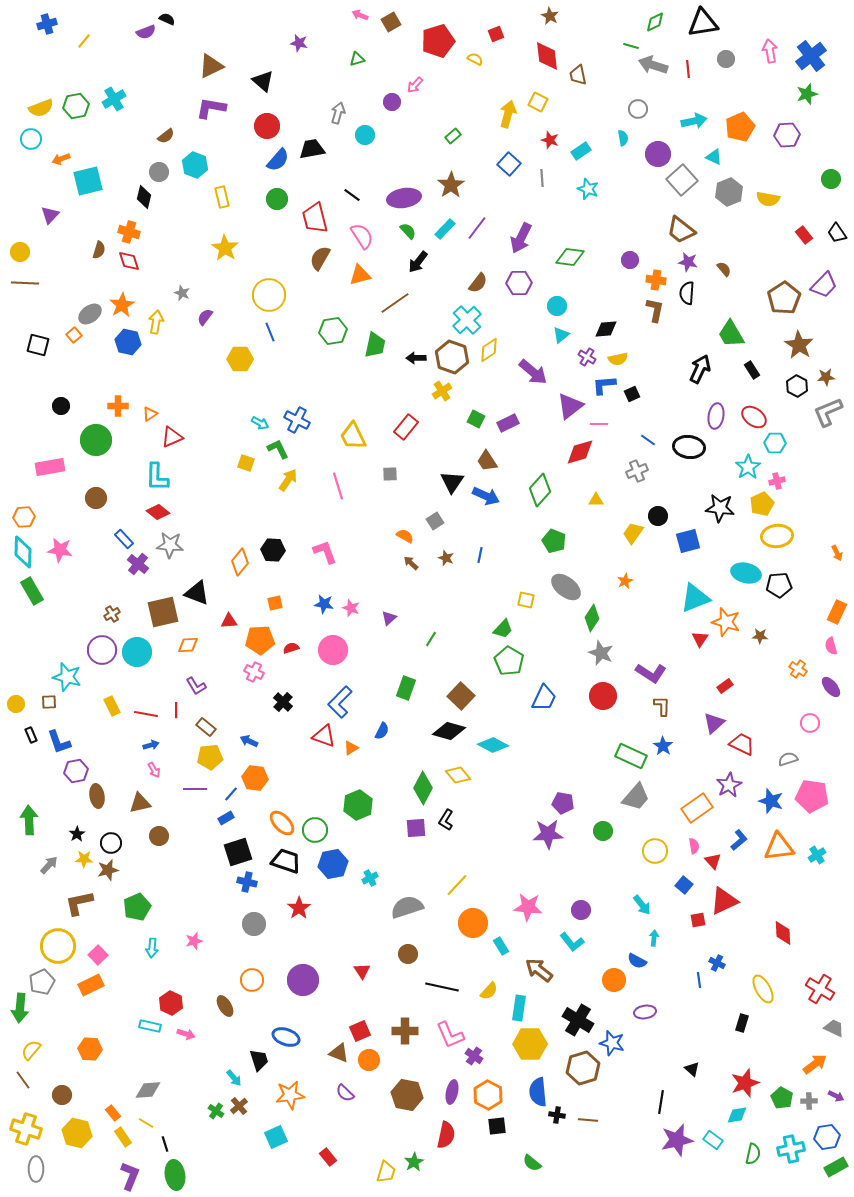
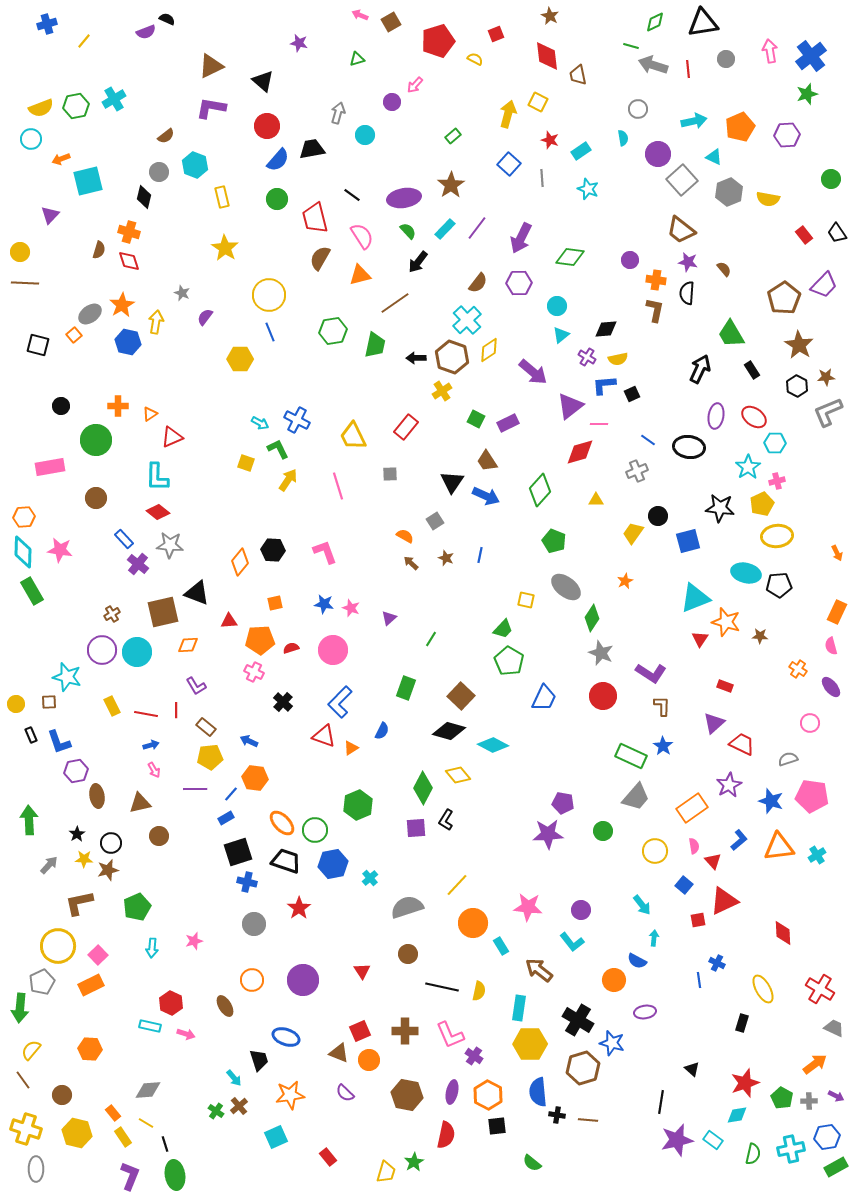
red rectangle at (725, 686): rotated 56 degrees clockwise
orange rectangle at (697, 808): moved 5 px left
cyan cross at (370, 878): rotated 14 degrees counterclockwise
yellow semicircle at (489, 991): moved 10 px left; rotated 30 degrees counterclockwise
